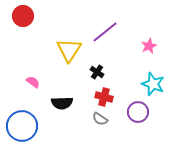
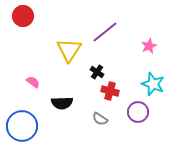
red cross: moved 6 px right, 6 px up
